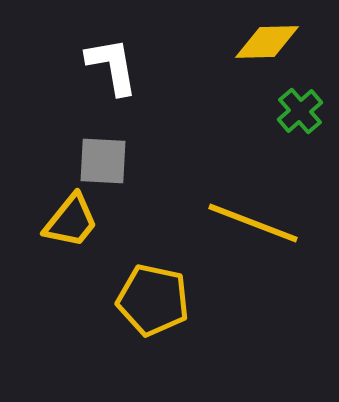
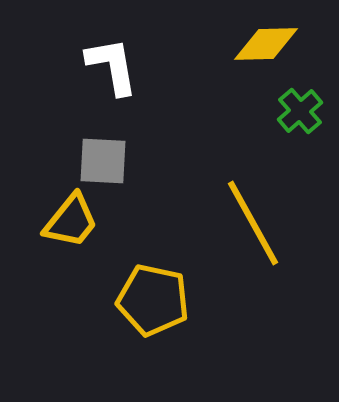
yellow diamond: moved 1 px left, 2 px down
yellow line: rotated 40 degrees clockwise
